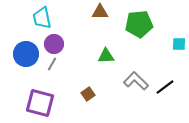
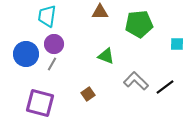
cyan trapezoid: moved 5 px right, 2 px up; rotated 20 degrees clockwise
cyan square: moved 2 px left
green triangle: rotated 24 degrees clockwise
